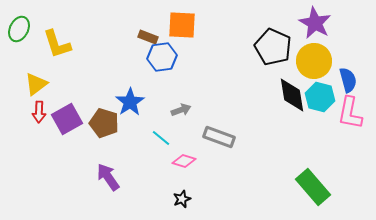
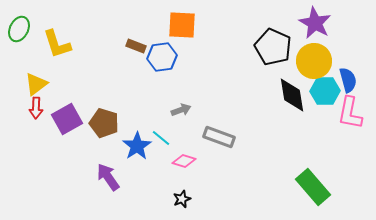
brown rectangle: moved 12 px left, 9 px down
cyan hexagon: moved 5 px right, 6 px up; rotated 16 degrees counterclockwise
blue star: moved 7 px right, 44 px down
red arrow: moved 3 px left, 4 px up
